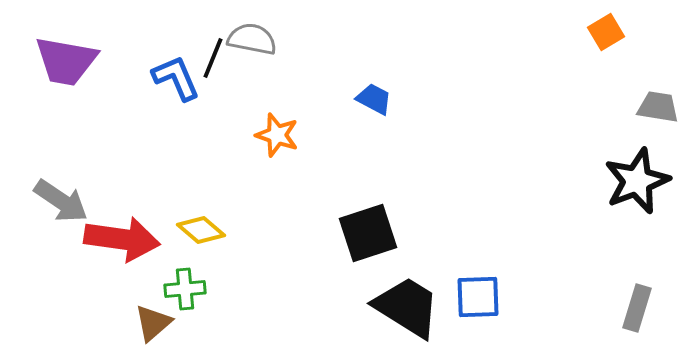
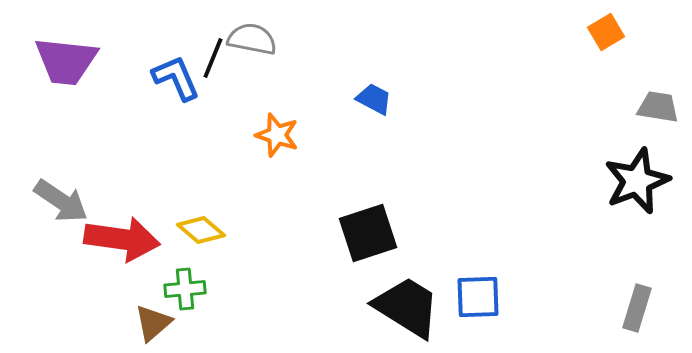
purple trapezoid: rotated 4 degrees counterclockwise
